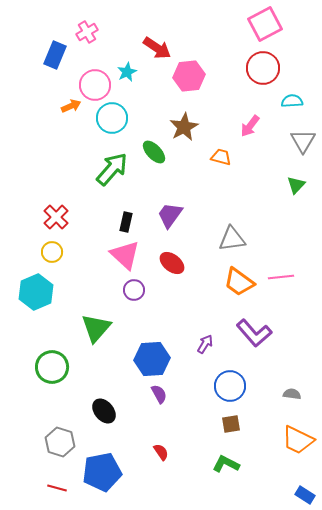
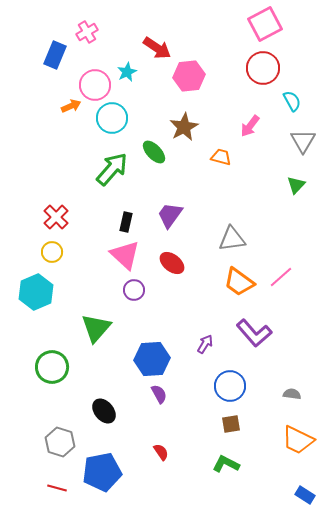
cyan semicircle at (292, 101): rotated 65 degrees clockwise
pink line at (281, 277): rotated 35 degrees counterclockwise
